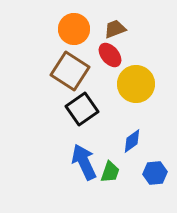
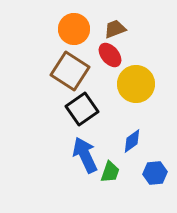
blue arrow: moved 1 px right, 7 px up
